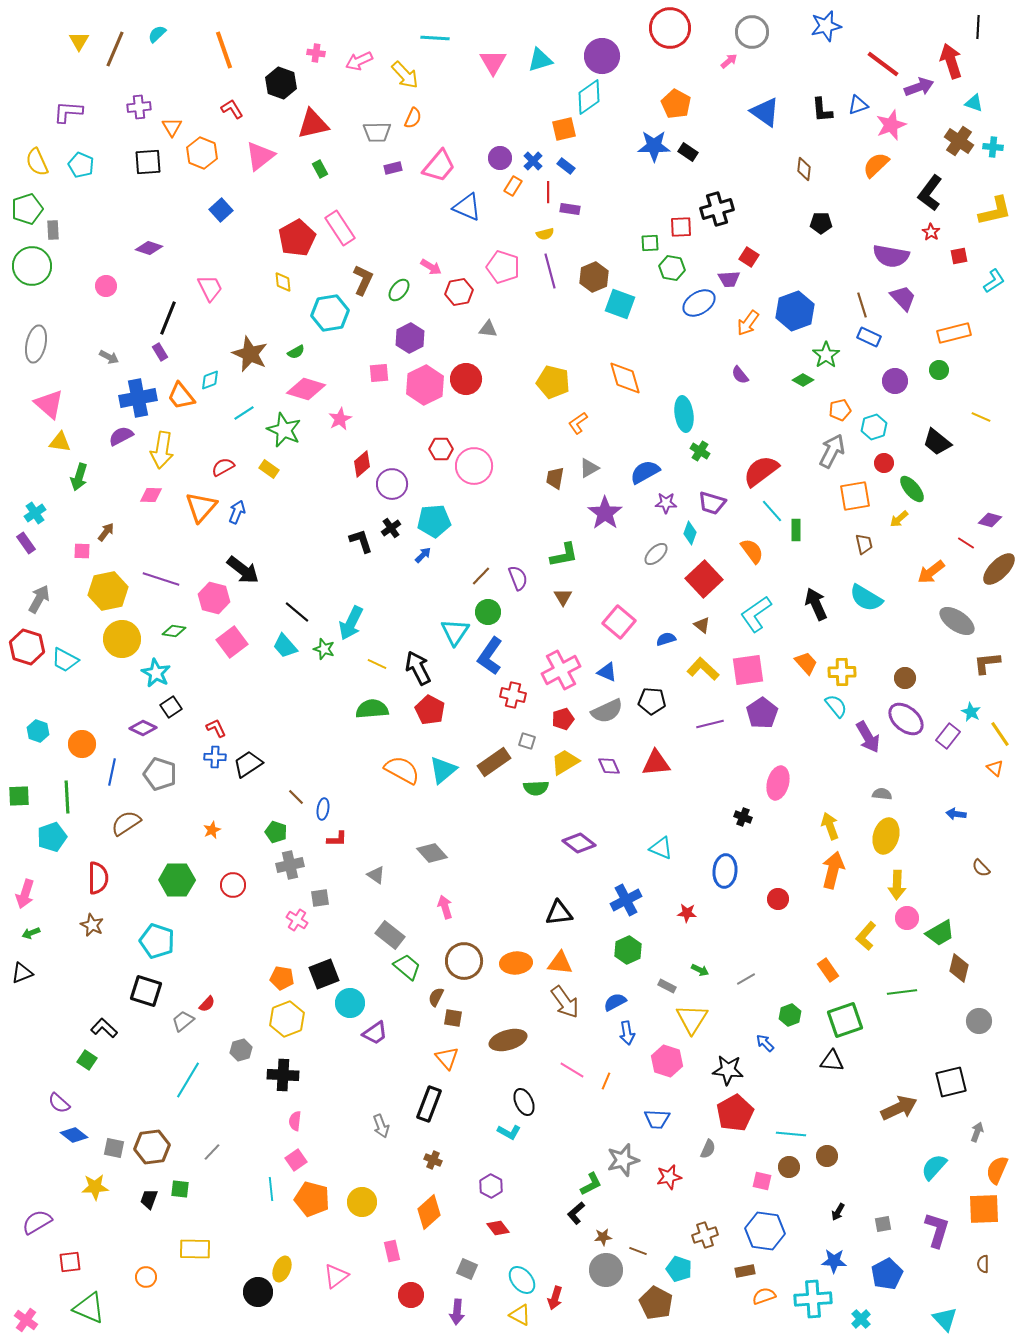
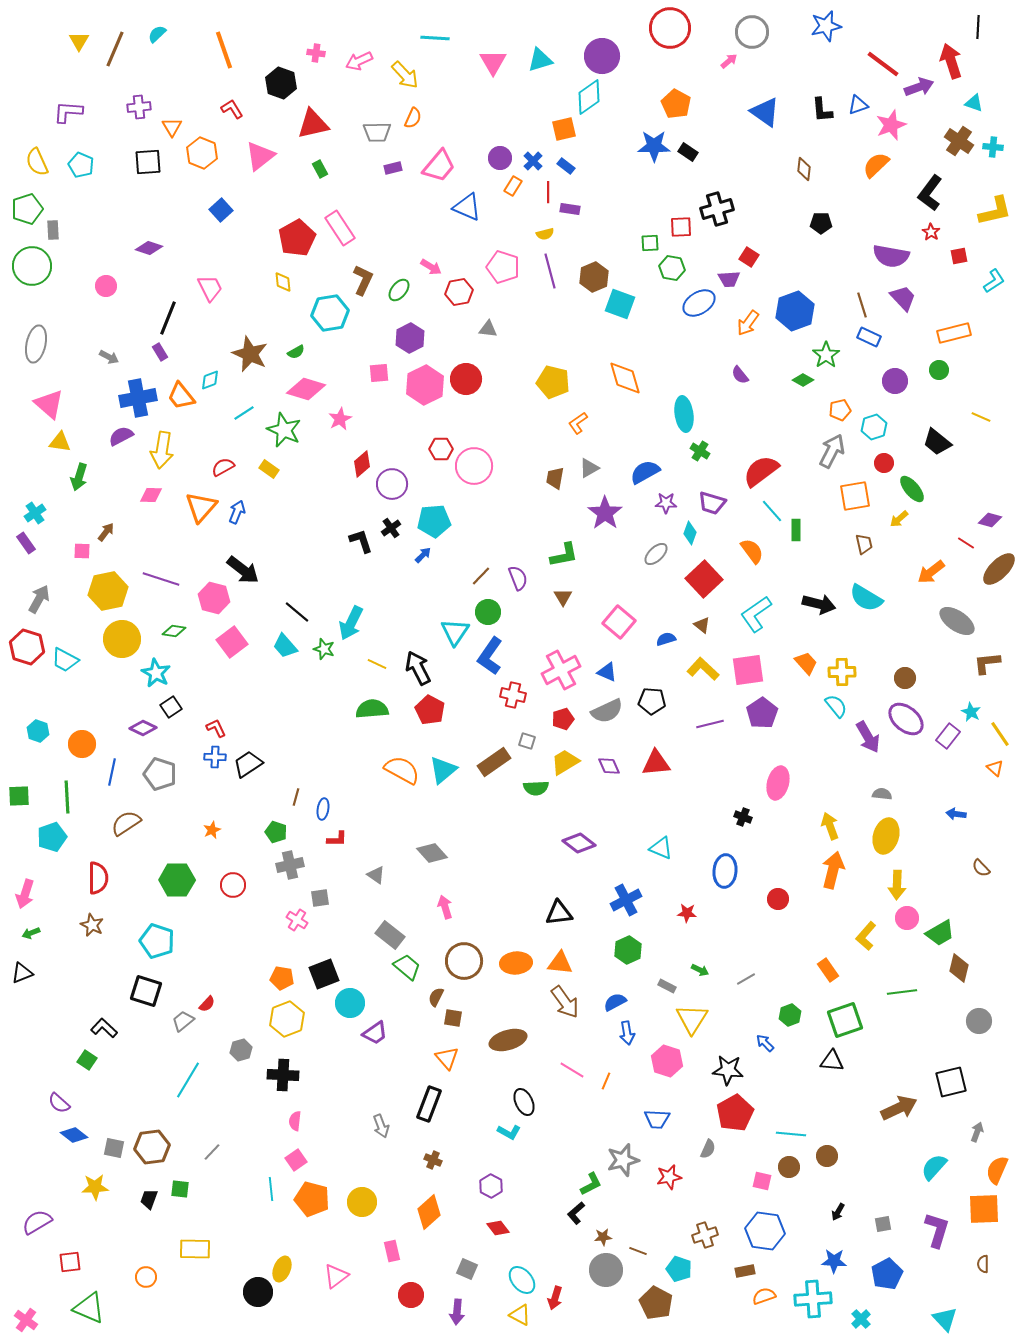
black arrow at (816, 604): moved 3 px right; rotated 128 degrees clockwise
brown line at (296, 797): rotated 60 degrees clockwise
